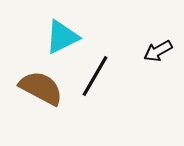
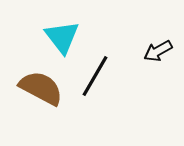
cyan triangle: rotated 42 degrees counterclockwise
